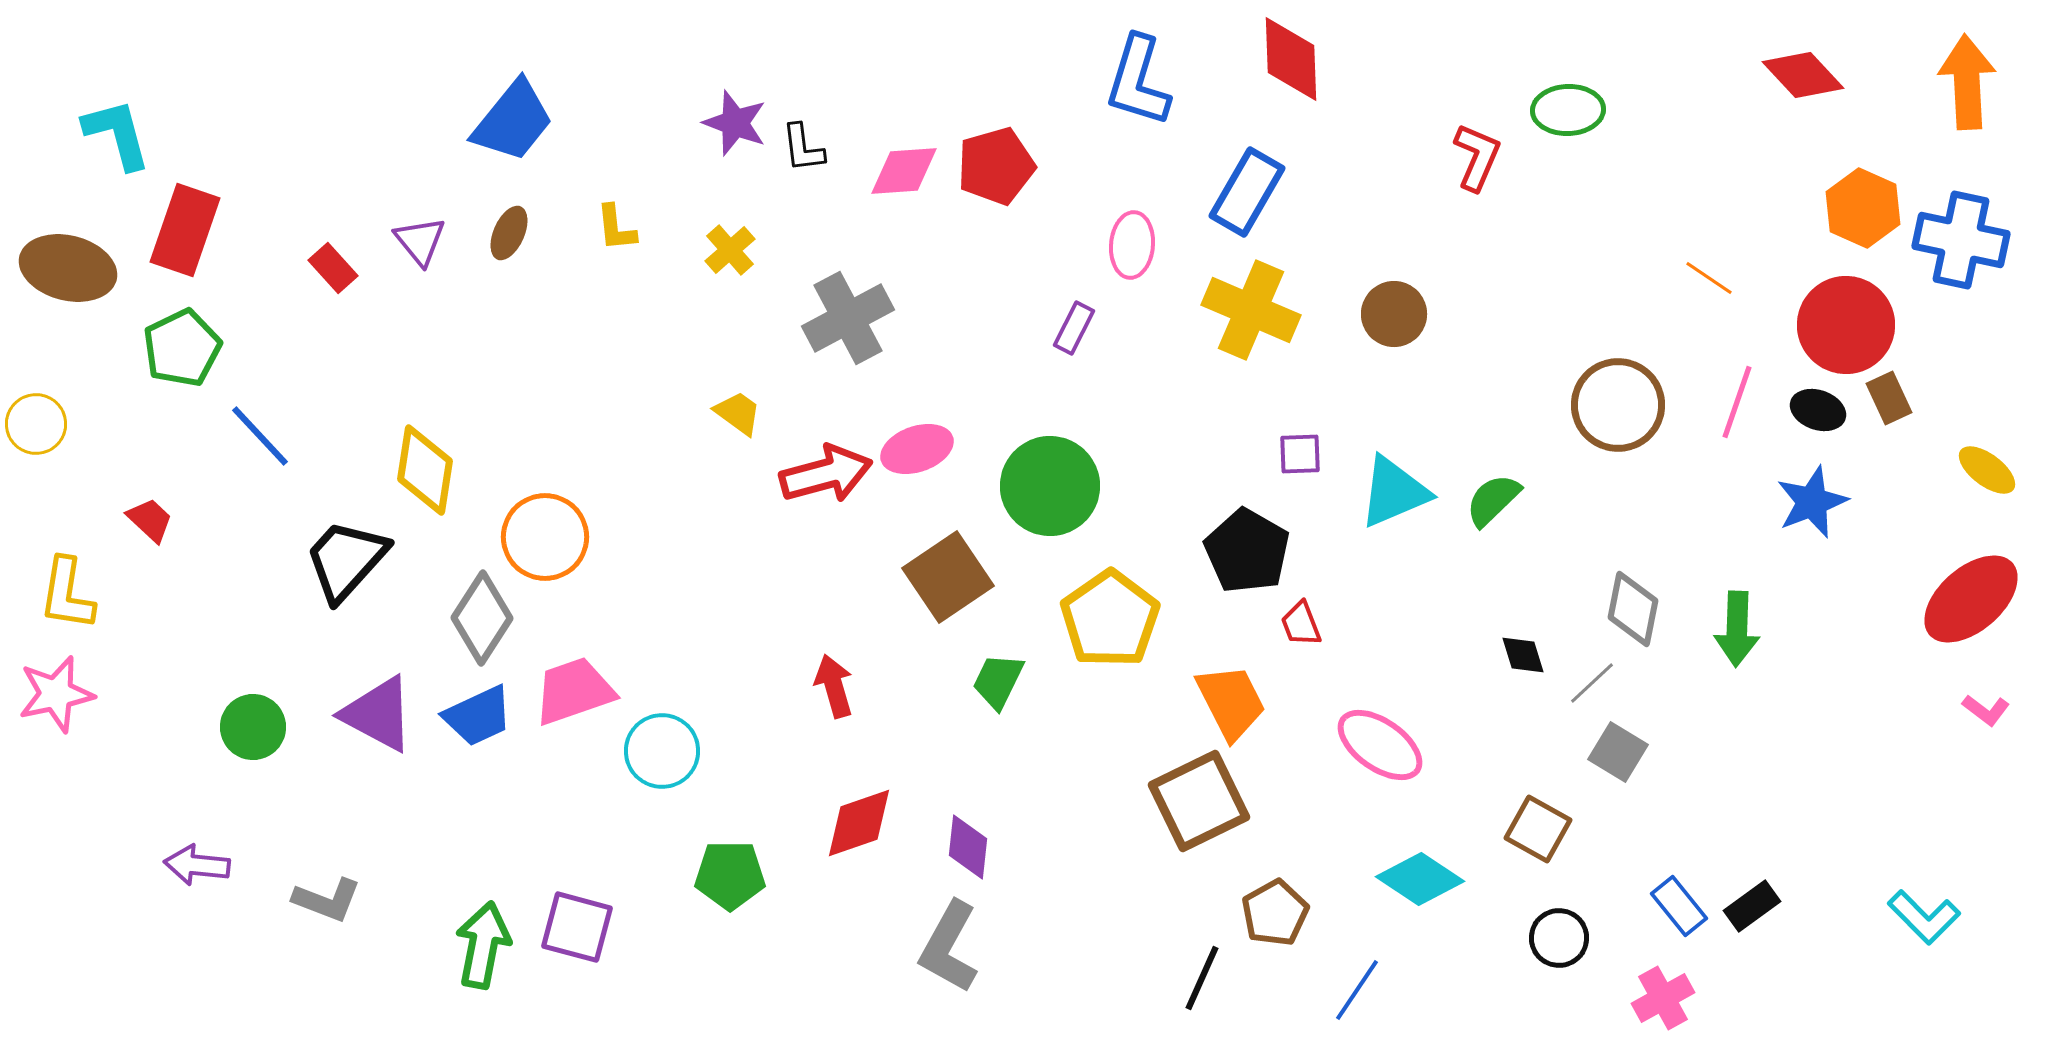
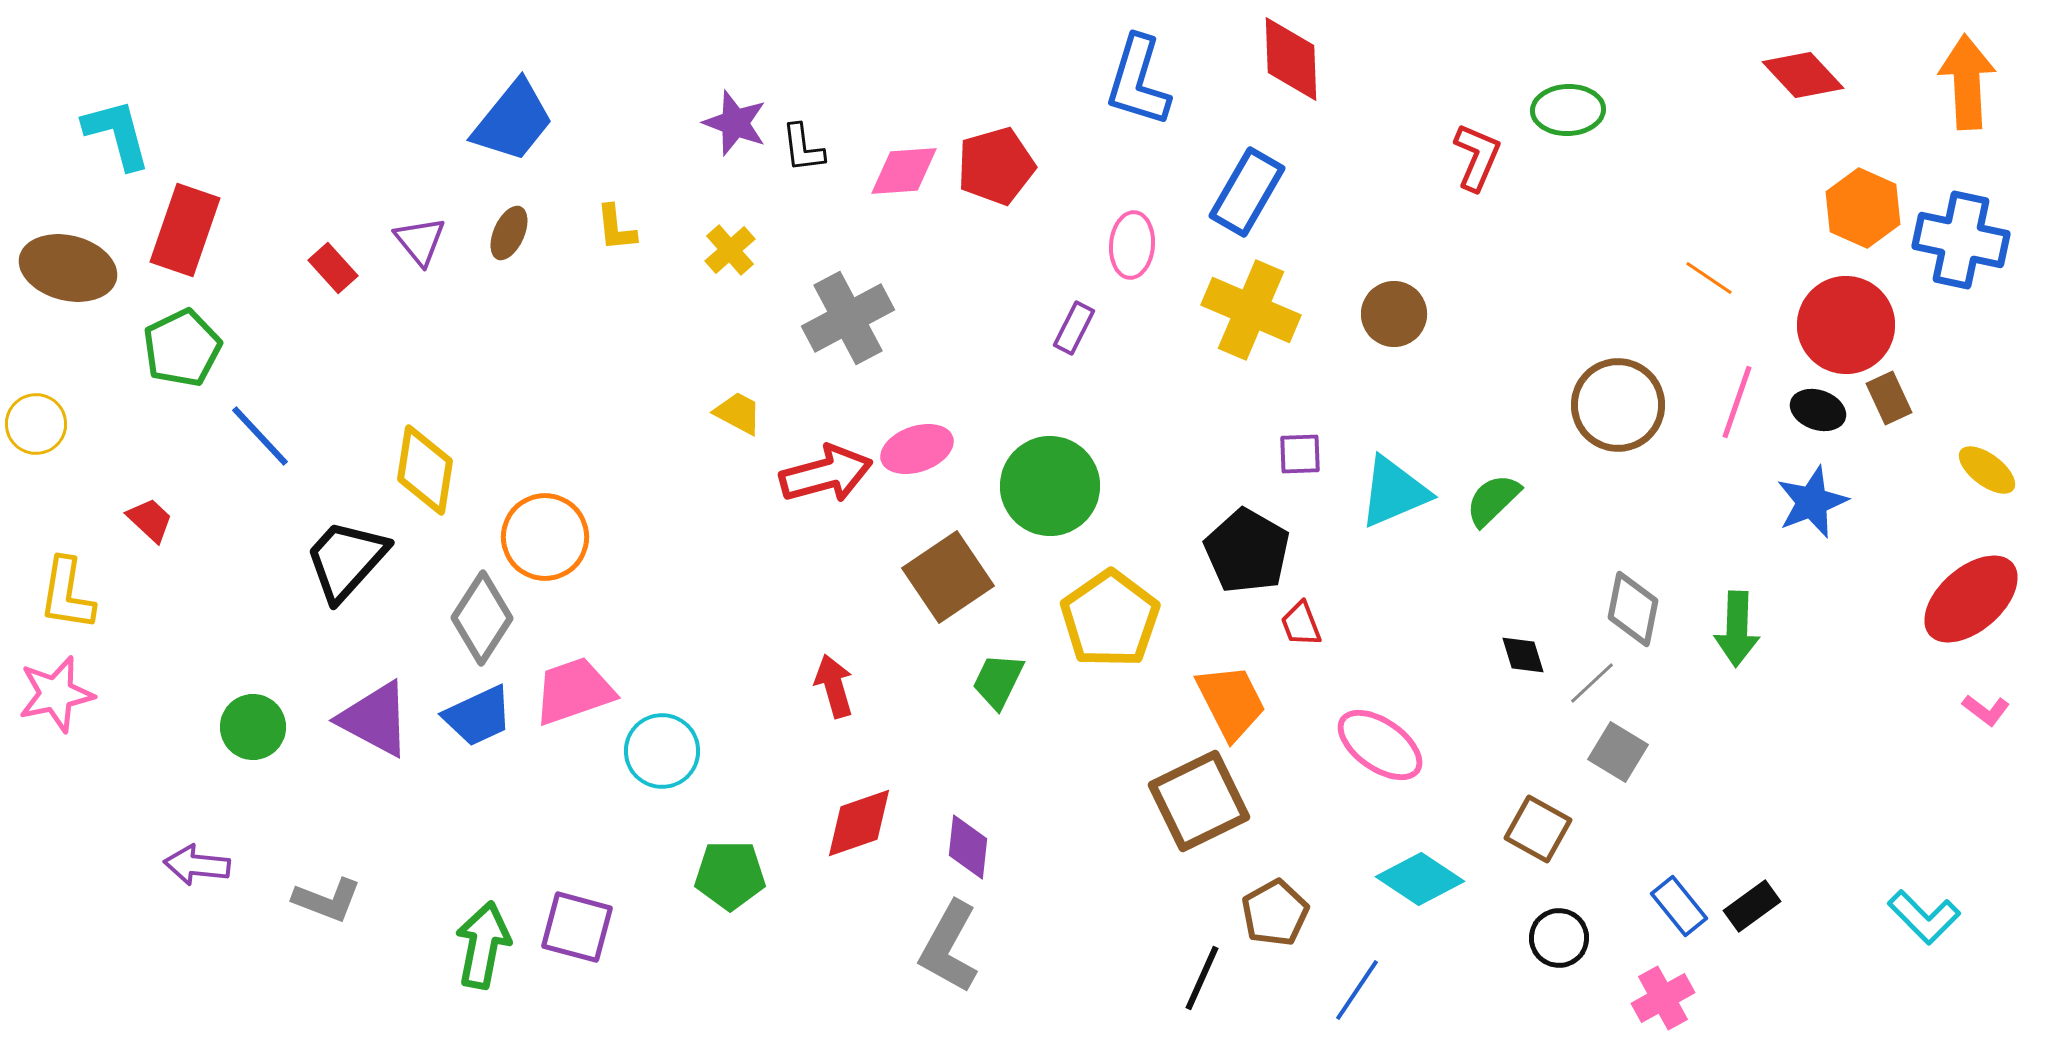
yellow trapezoid at (738, 413): rotated 8 degrees counterclockwise
purple triangle at (378, 714): moved 3 px left, 5 px down
